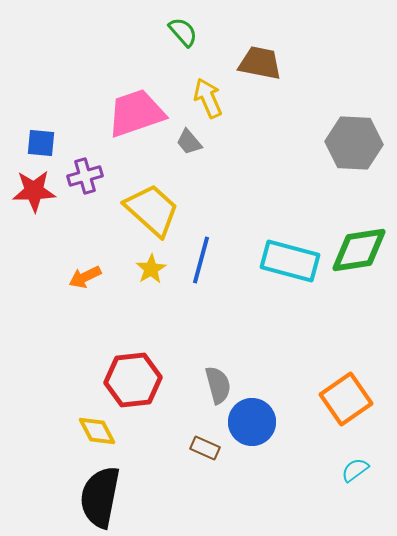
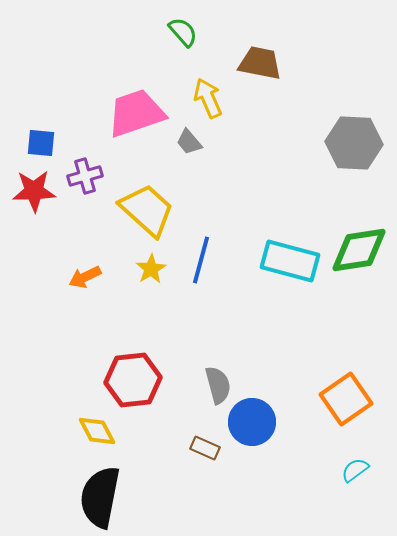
yellow trapezoid: moved 5 px left
